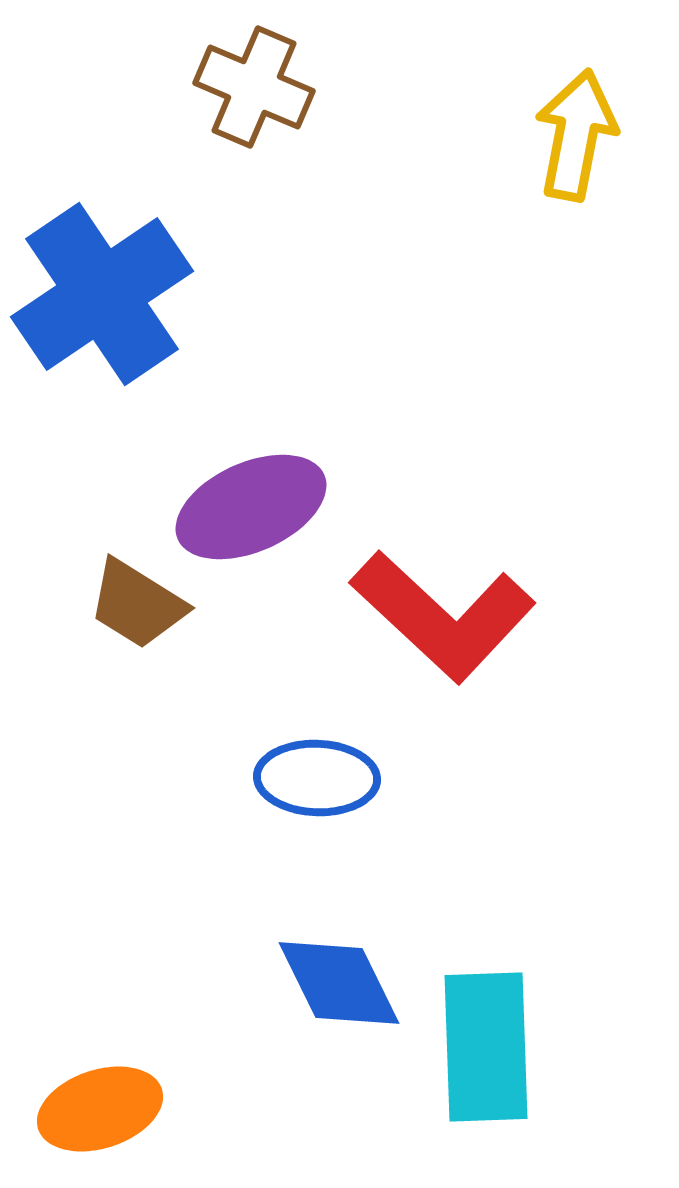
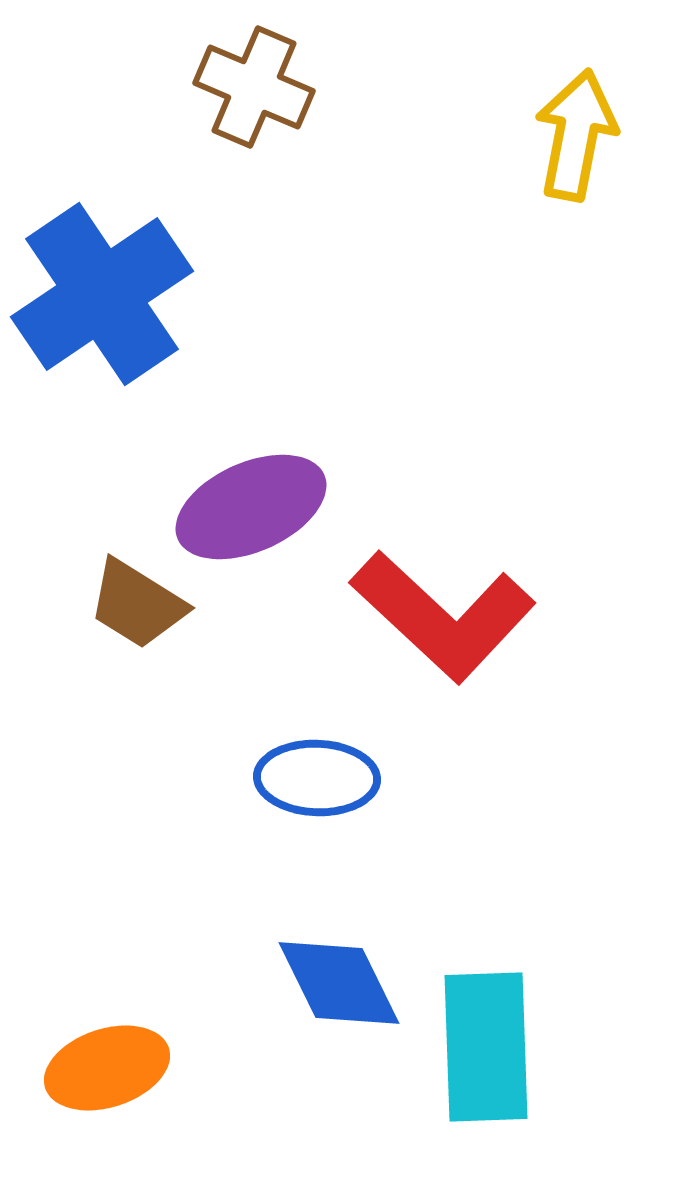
orange ellipse: moved 7 px right, 41 px up
